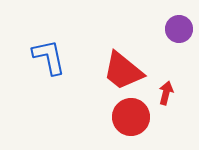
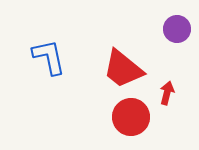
purple circle: moved 2 px left
red trapezoid: moved 2 px up
red arrow: moved 1 px right
